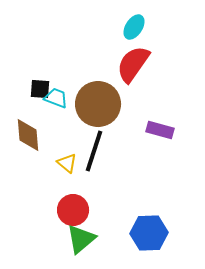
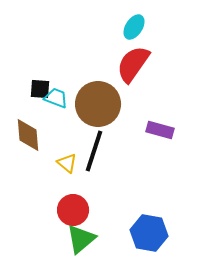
blue hexagon: rotated 12 degrees clockwise
